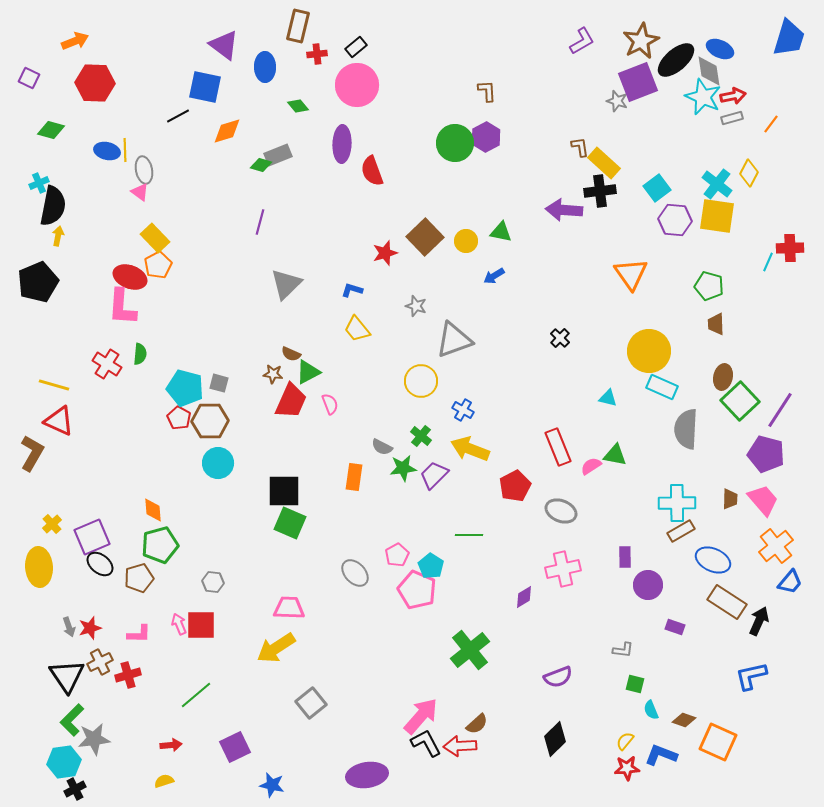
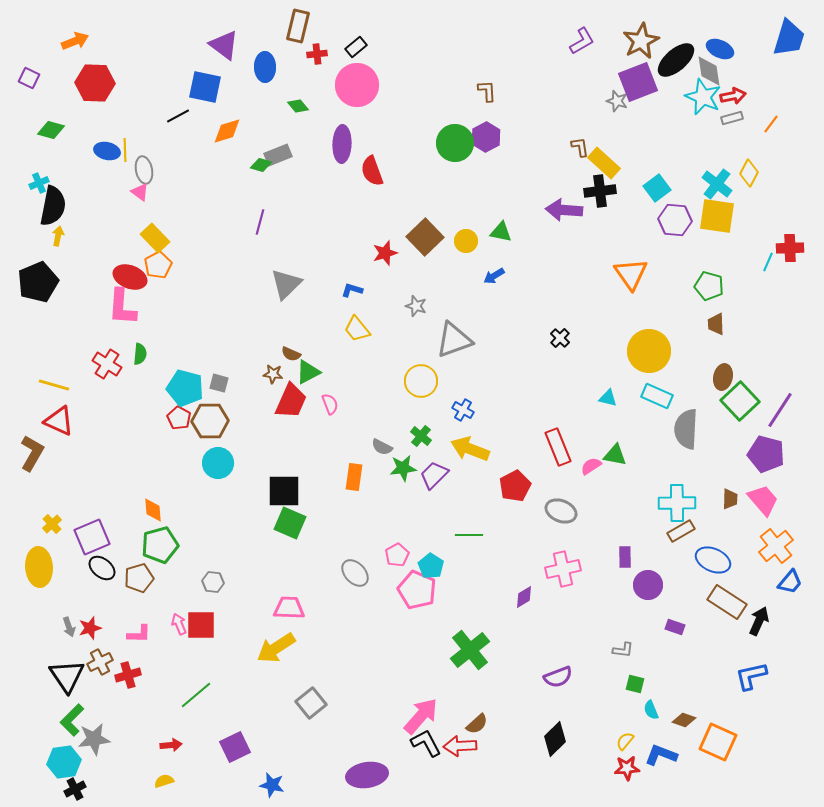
cyan rectangle at (662, 387): moved 5 px left, 9 px down
black ellipse at (100, 564): moved 2 px right, 4 px down
